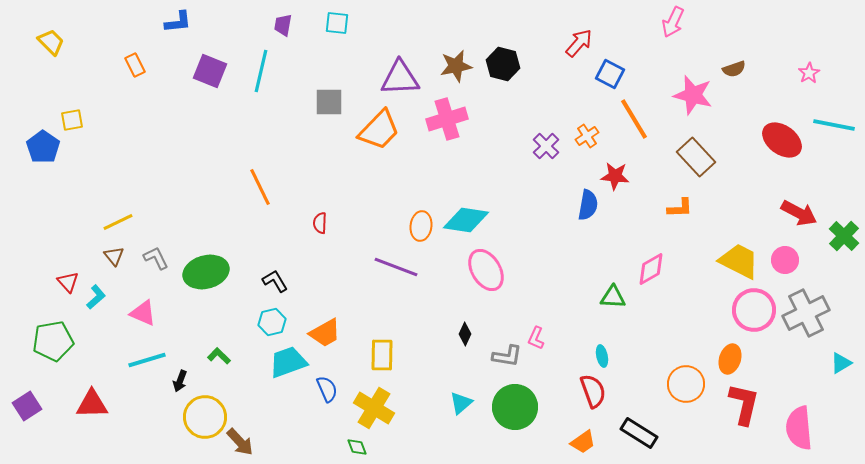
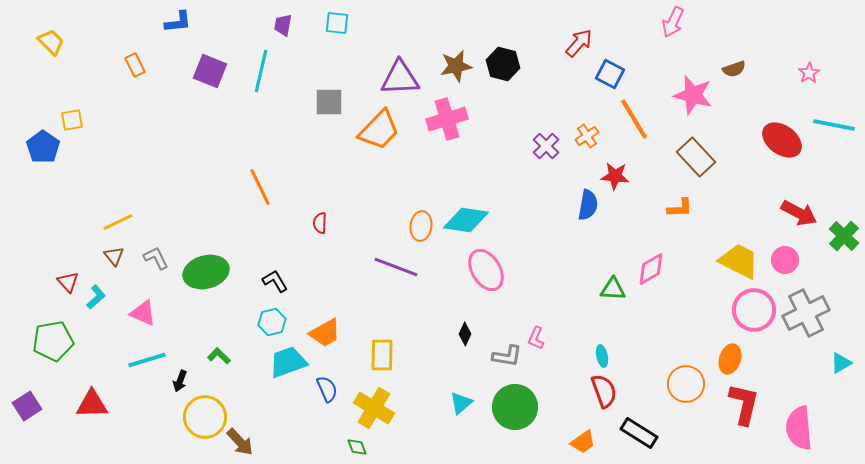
green triangle at (613, 297): moved 8 px up
red semicircle at (593, 391): moved 11 px right
